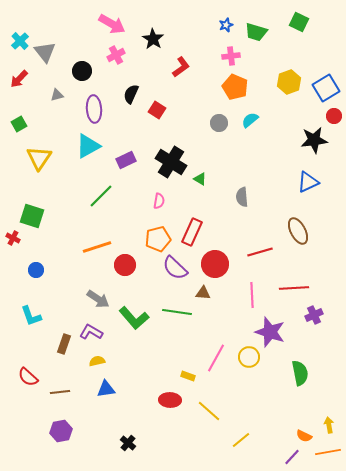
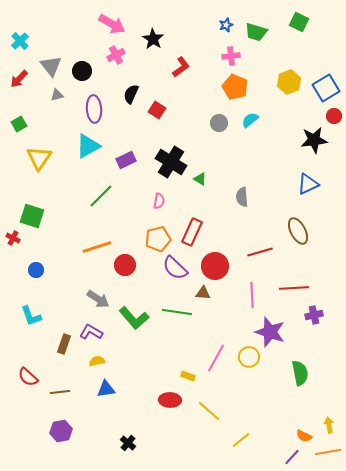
gray triangle at (45, 52): moved 6 px right, 14 px down
blue triangle at (308, 182): moved 2 px down
red circle at (215, 264): moved 2 px down
purple cross at (314, 315): rotated 12 degrees clockwise
